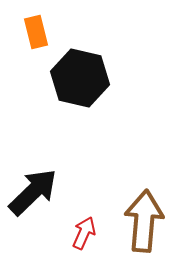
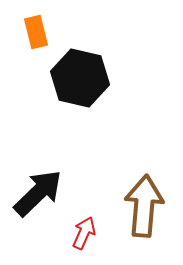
black arrow: moved 5 px right, 1 px down
brown arrow: moved 15 px up
